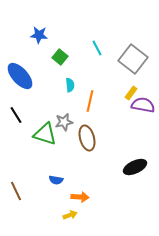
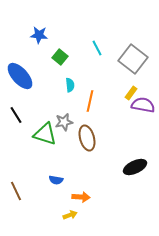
orange arrow: moved 1 px right
